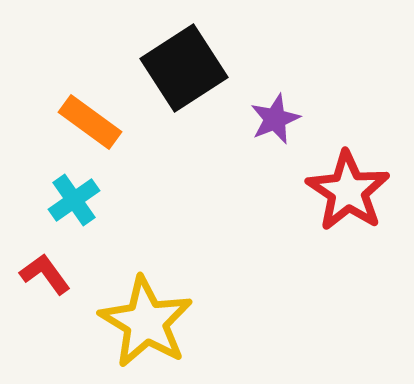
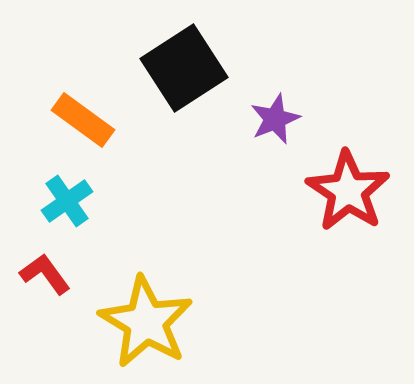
orange rectangle: moved 7 px left, 2 px up
cyan cross: moved 7 px left, 1 px down
